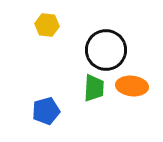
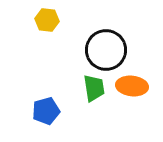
yellow hexagon: moved 5 px up
green trapezoid: rotated 12 degrees counterclockwise
